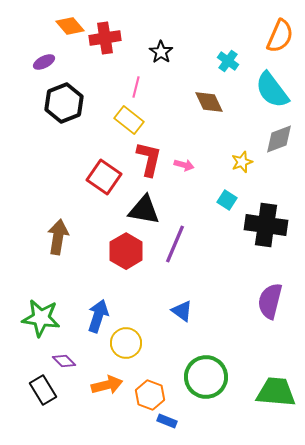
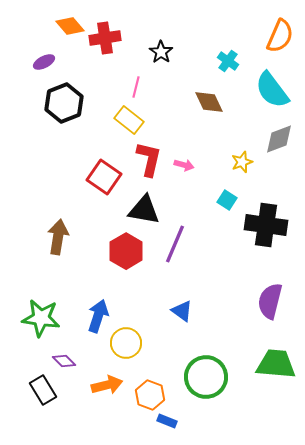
green trapezoid: moved 28 px up
